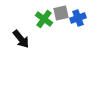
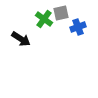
blue cross: moved 9 px down
black arrow: rotated 18 degrees counterclockwise
